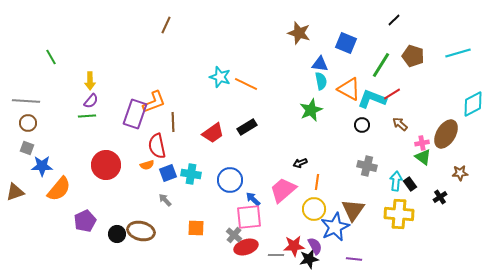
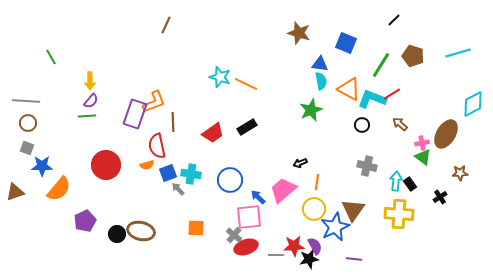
blue arrow at (253, 199): moved 5 px right, 2 px up
gray arrow at (165, 200): moved 13 px right, 11 px up
